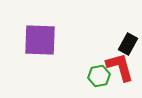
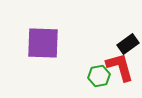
purple square: moved 3 px right, 3 px down
black rectangle: rotated 25 degrees clockwise
